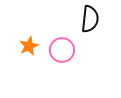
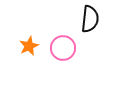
pink circle: moved 1 px right, 2 px up
